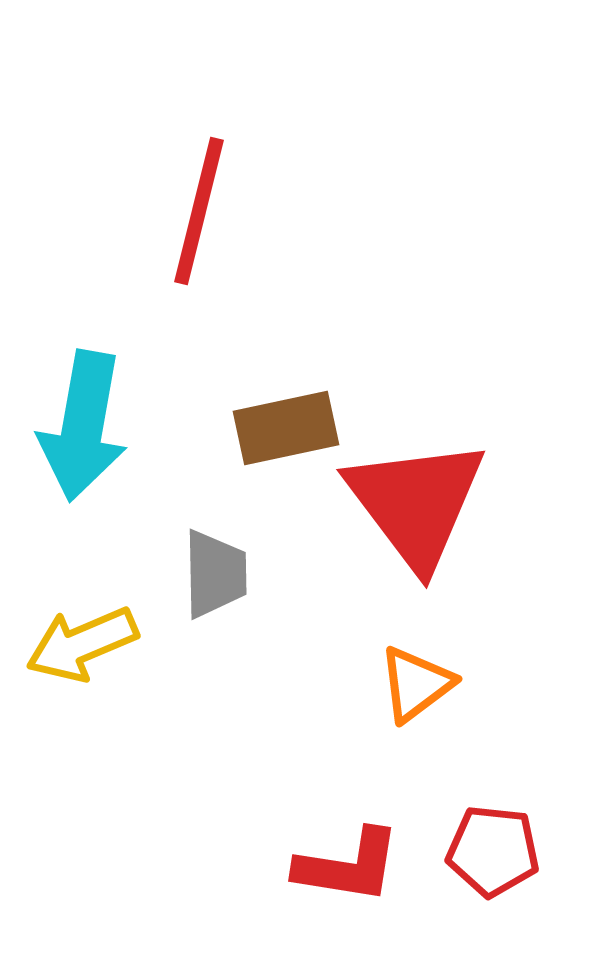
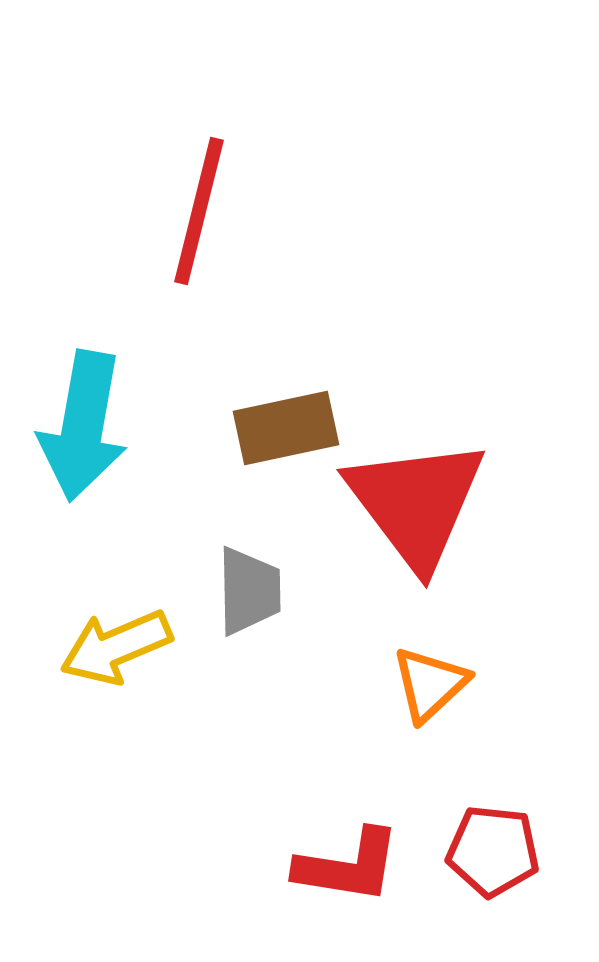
gray trapezoid: moved 34 px right, 17 px down
yellow arrow: moved 34 px right, 3 px down
orange triangle: moved 14 px right; rotated 6 degrees counterclockwise
